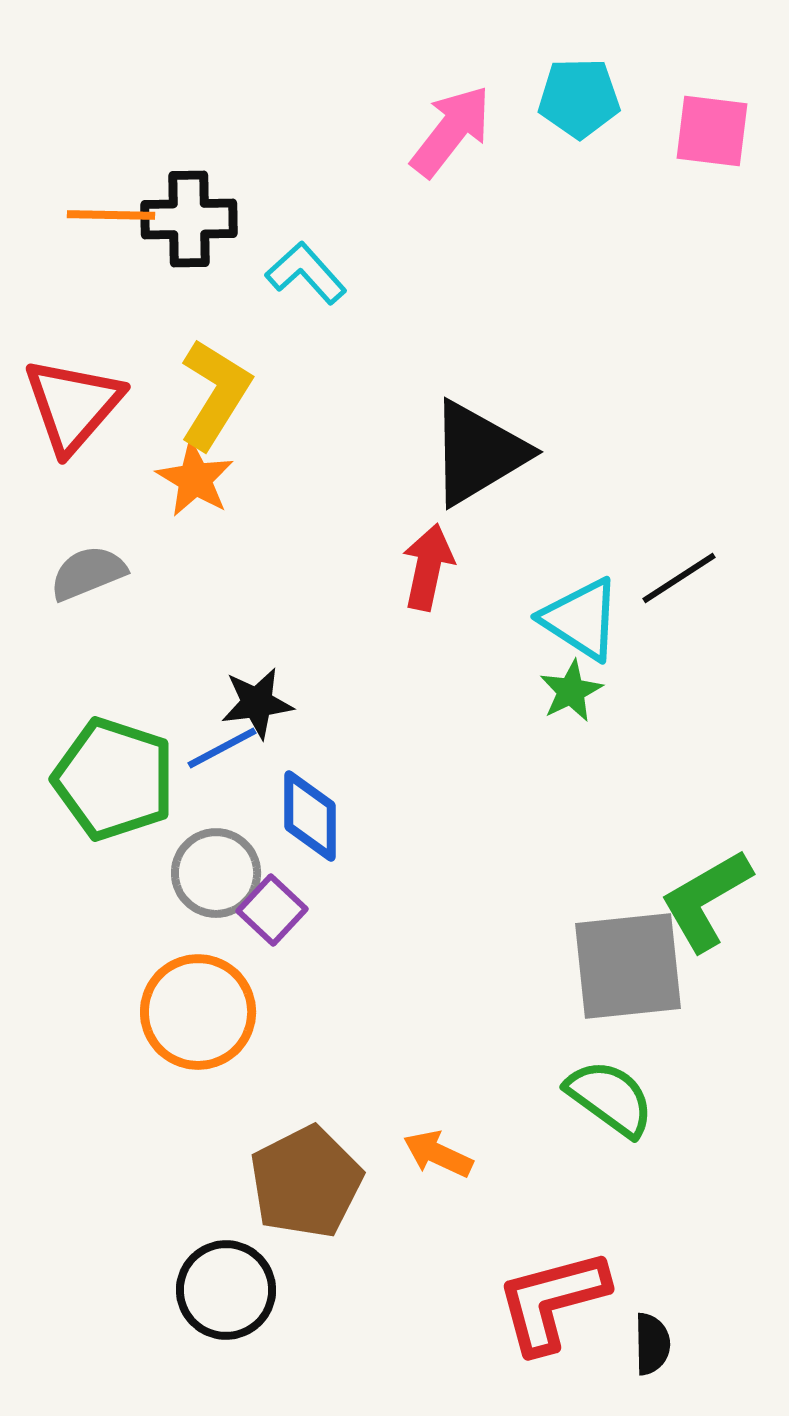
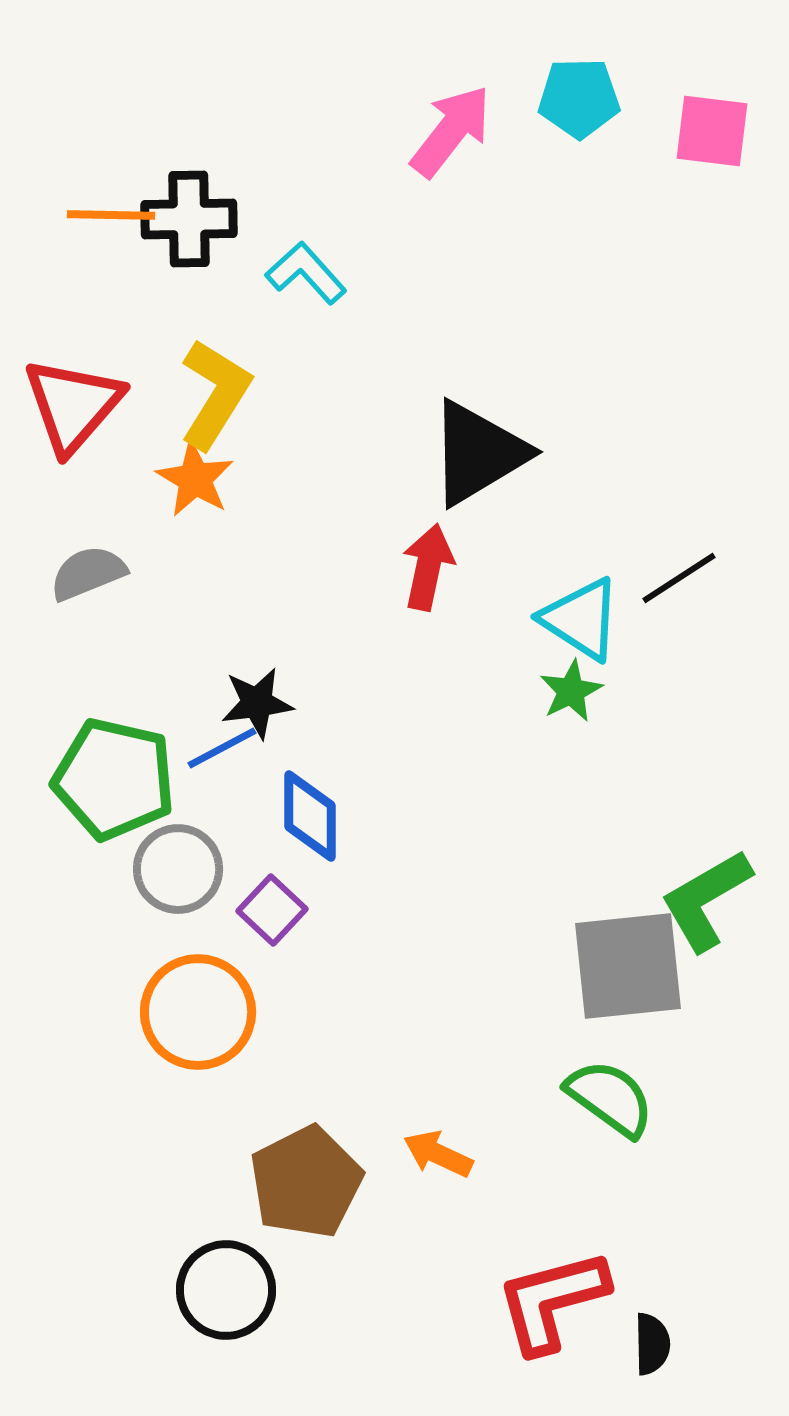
green pentagon: rotated 5 degrees counterclockwise
gray circle: moved 38 px left, 4 px up
